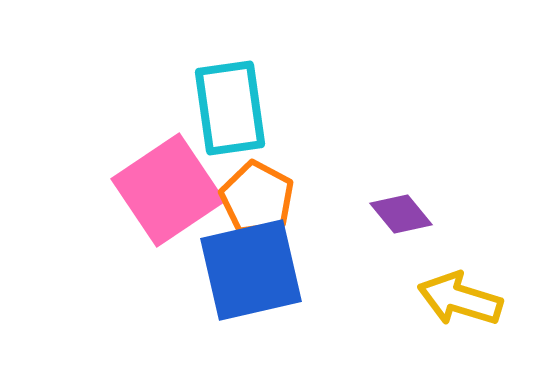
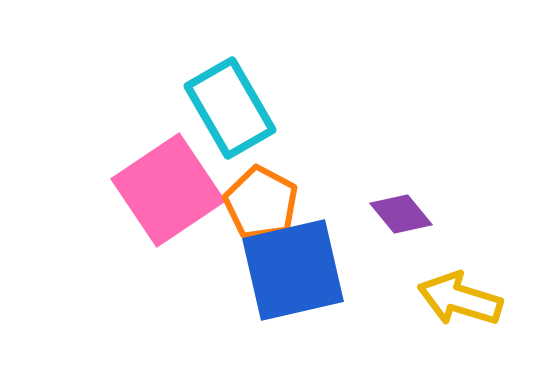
cyan rectangle: rotated 22 degrees counterclockwise
orange pentagon: moved 4 px right, 5 px down
blue square: moved 42 px right
